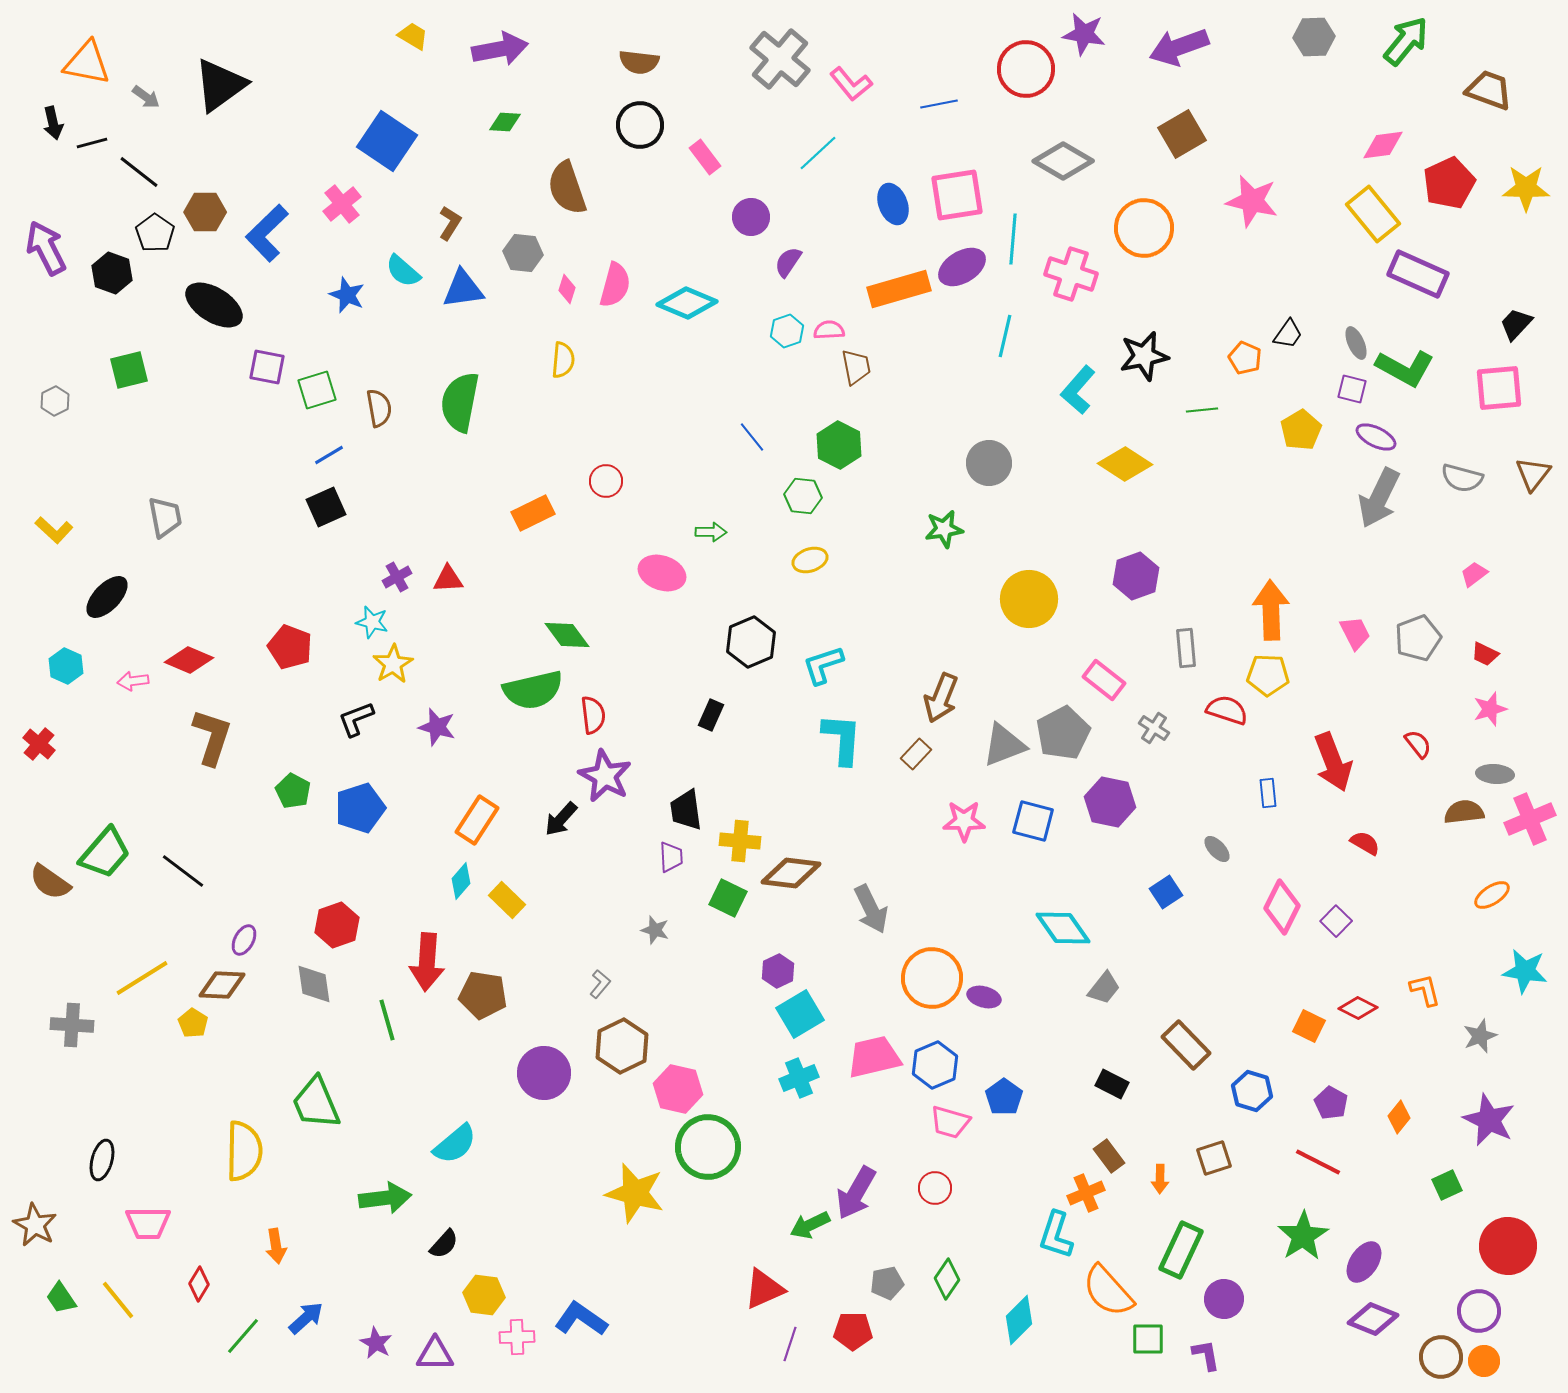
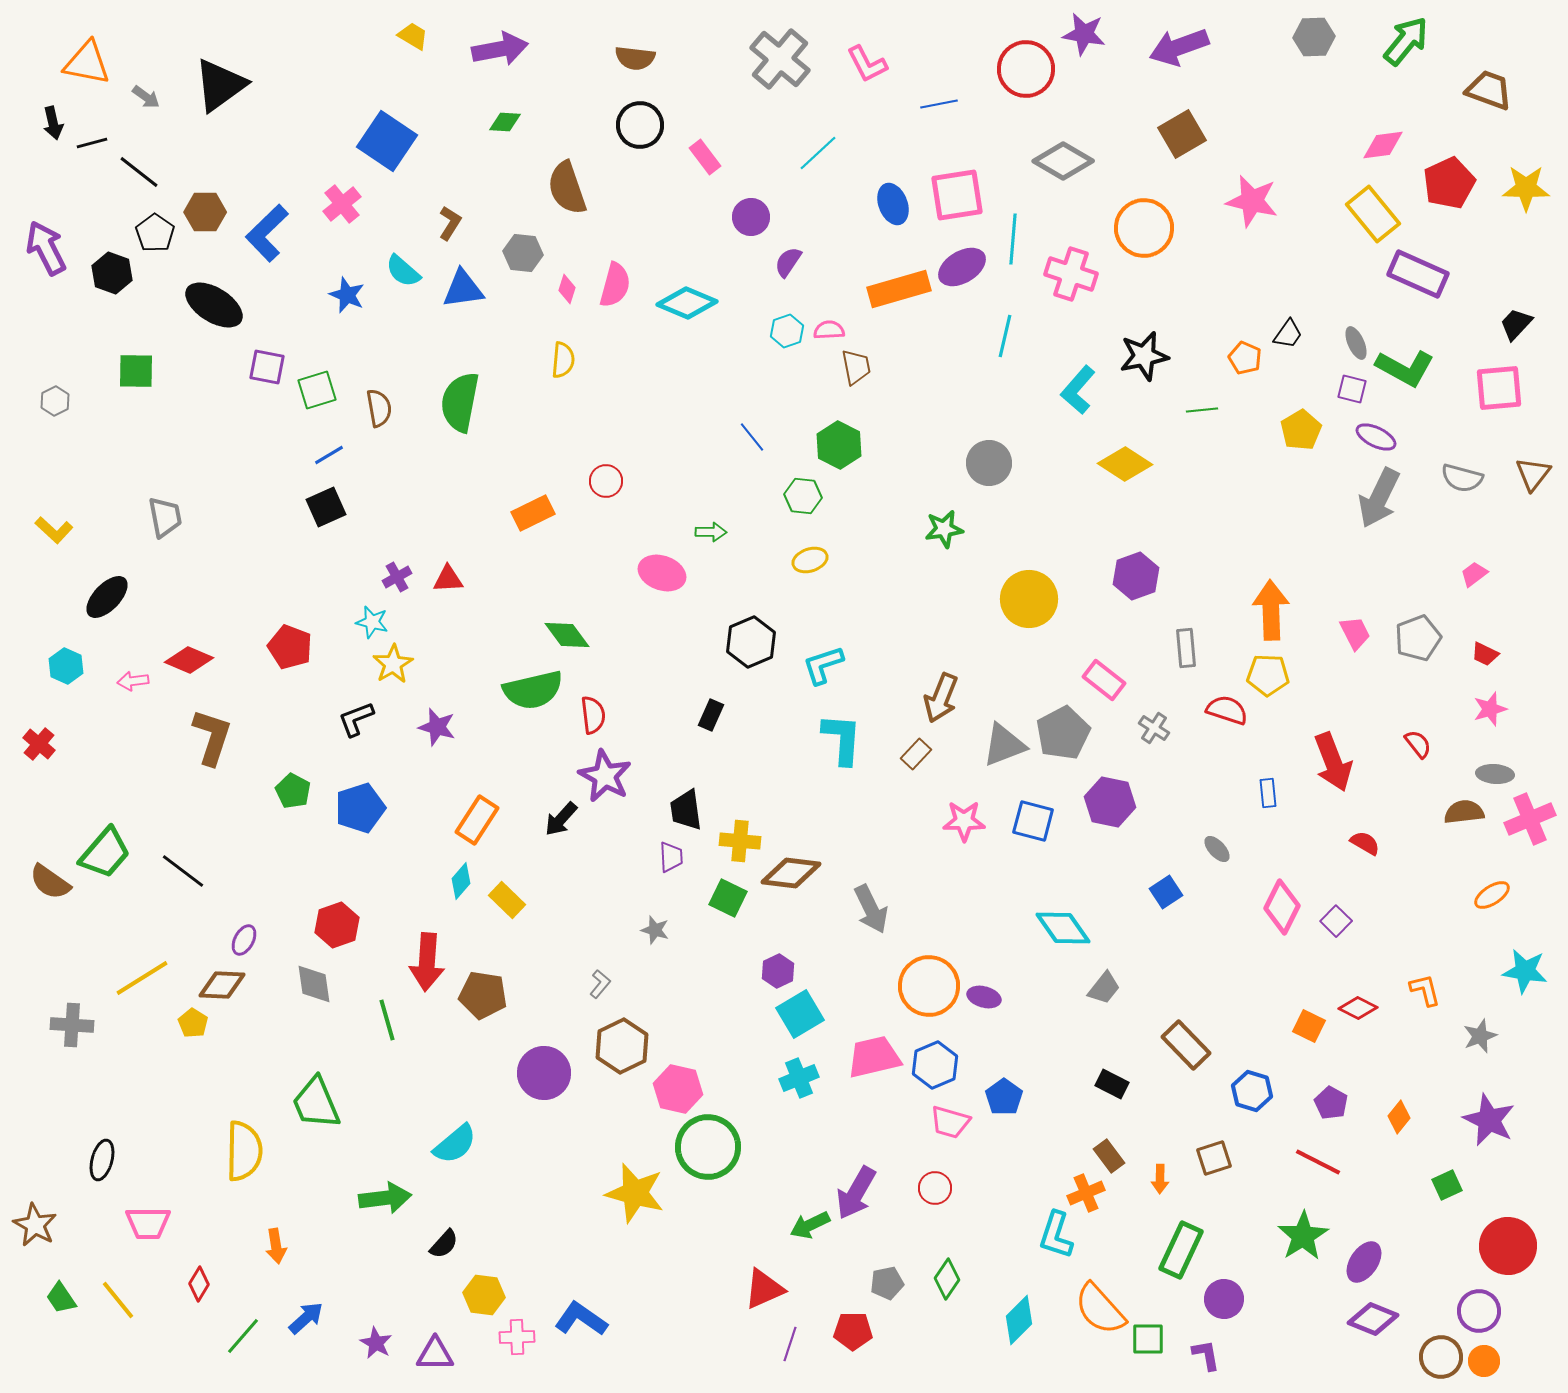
brown semicircle at (639, 62): moved 4 px left, 4 px up
pink L-shape at (851, 84): moved 16 px right, 20 px up; rotated 12 degrees clockwise
green square at (129, 370): moved 7 px right, 1 px down; rotated 15 degrees clockwise
orange circle at (932, 978): moved 3 px left, 8 px down
orange semicircle at (1108, 1291): moved 8 px left, 18 px down
